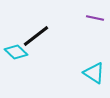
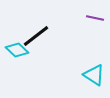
cyan diamond: moved 1 px right, 2 px up
cyan triangle: moved 2 px down
